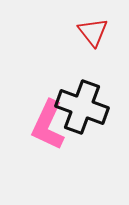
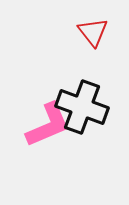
pink L-shape: rotated 138 degrees counterclockwise
